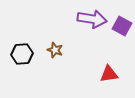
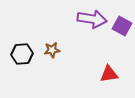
brown star: moved 3 px left; rotated 28 degrees counterclockwise
